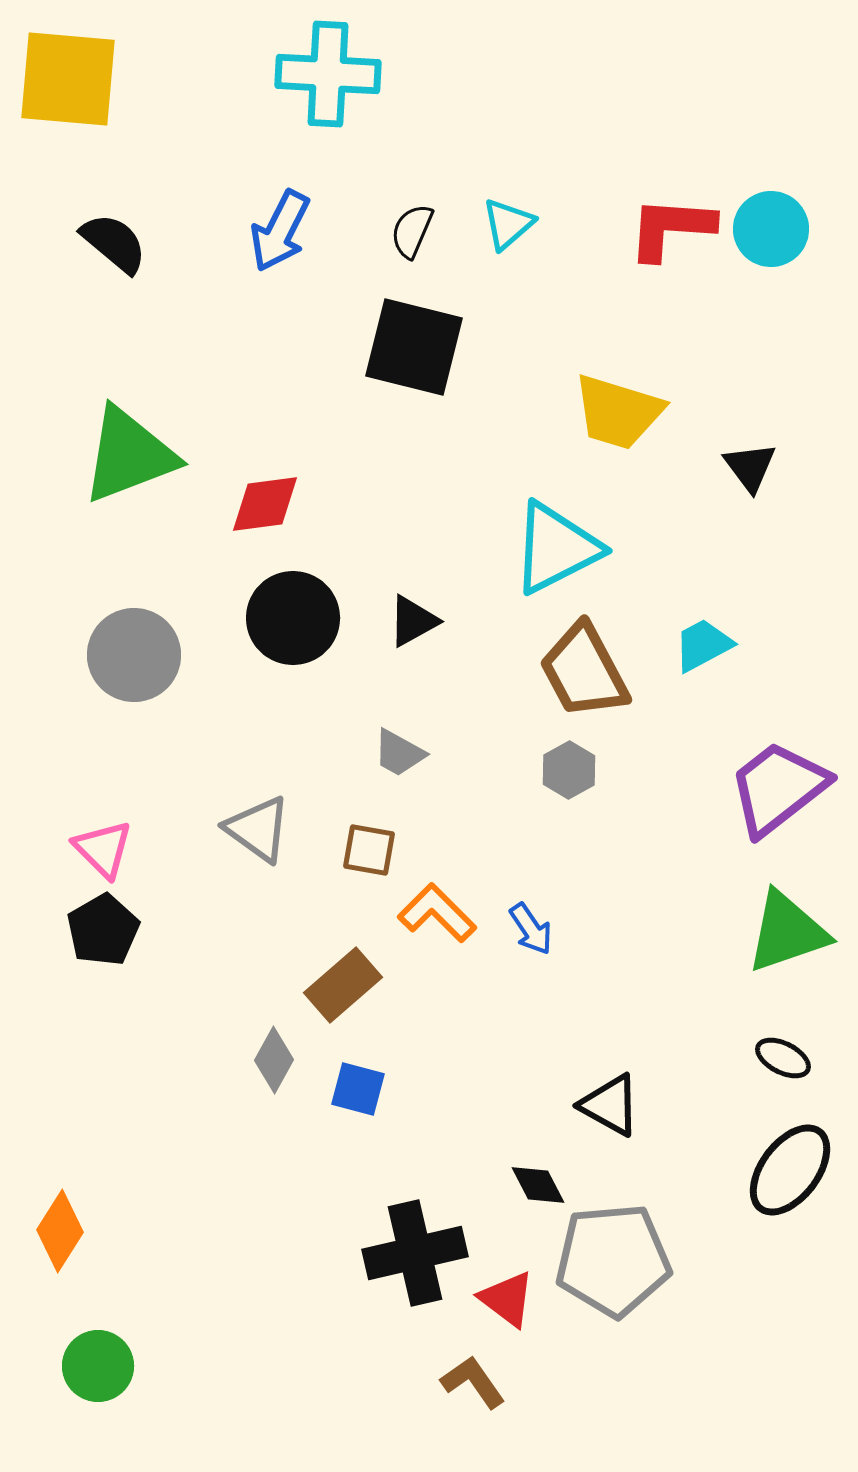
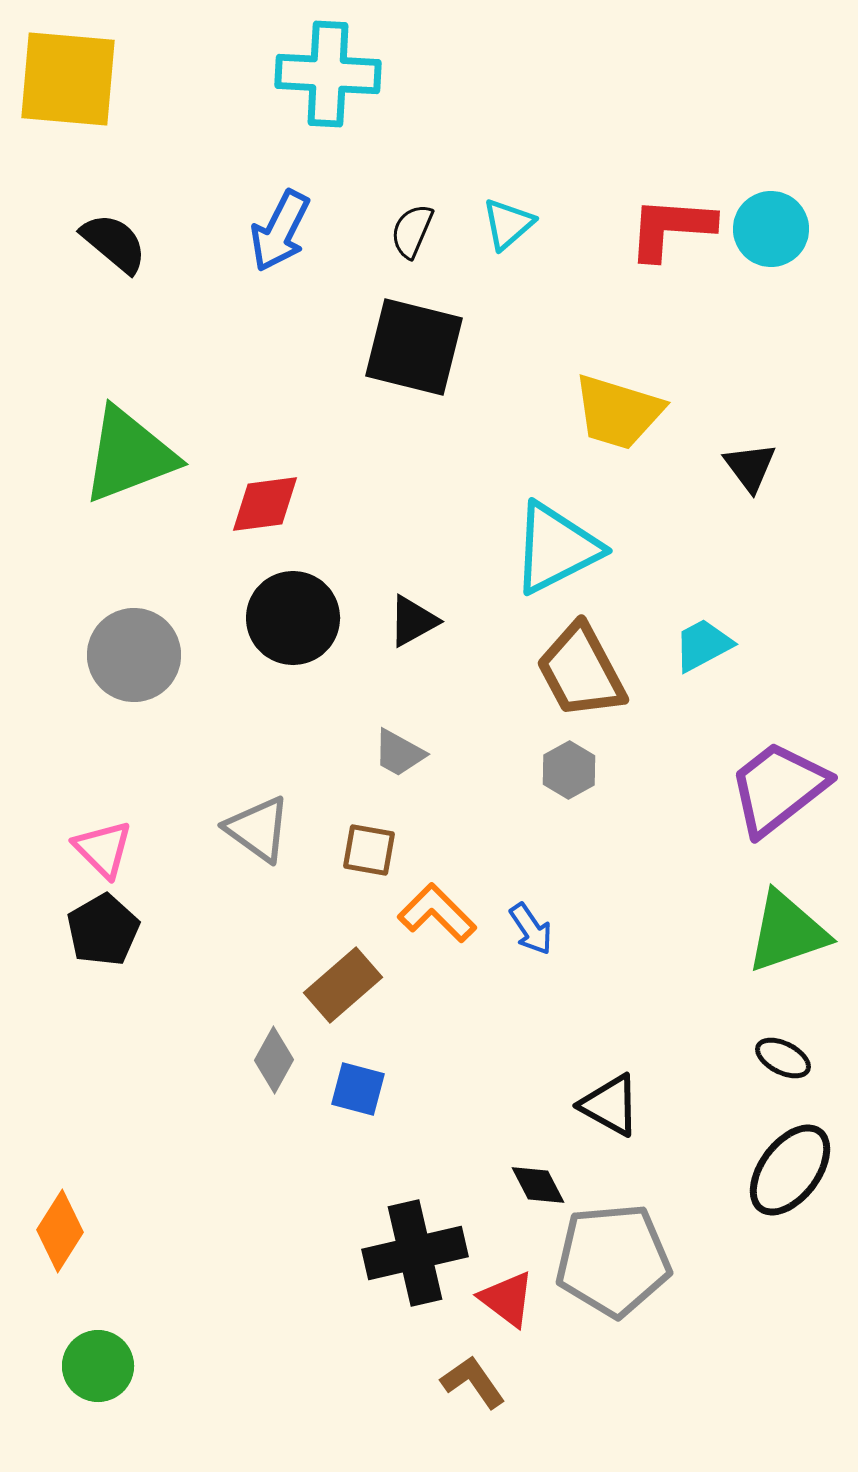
brown trapezoid at (584, 671): moved 3 px left
